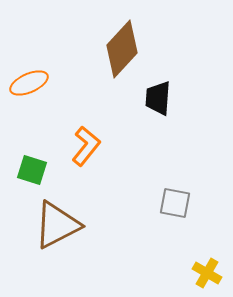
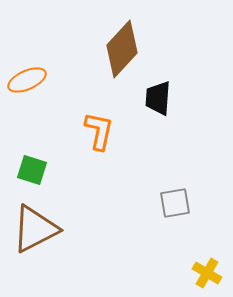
orange ellipse: moved 2 px left, 3 px up
orange L-shape: moved 13 px right, 15 px up; rotated 27 degrees counterclockwise
gray square: rotated 20 degrees counterclockwise
brown triangle: moved 22 px left, 4 px down
